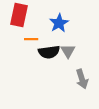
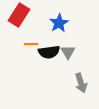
red rectangle: rotated 20 degrees clockwise
orange line: moved 5 px down
gray triangle: moved 1 px down
gray arrow: moved 1 px left, 4 px down
